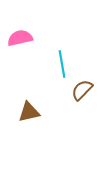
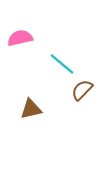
cyan line: rotated 40 degrees counterclockwise
brown triangle: moved 2 px right, 3 px up
